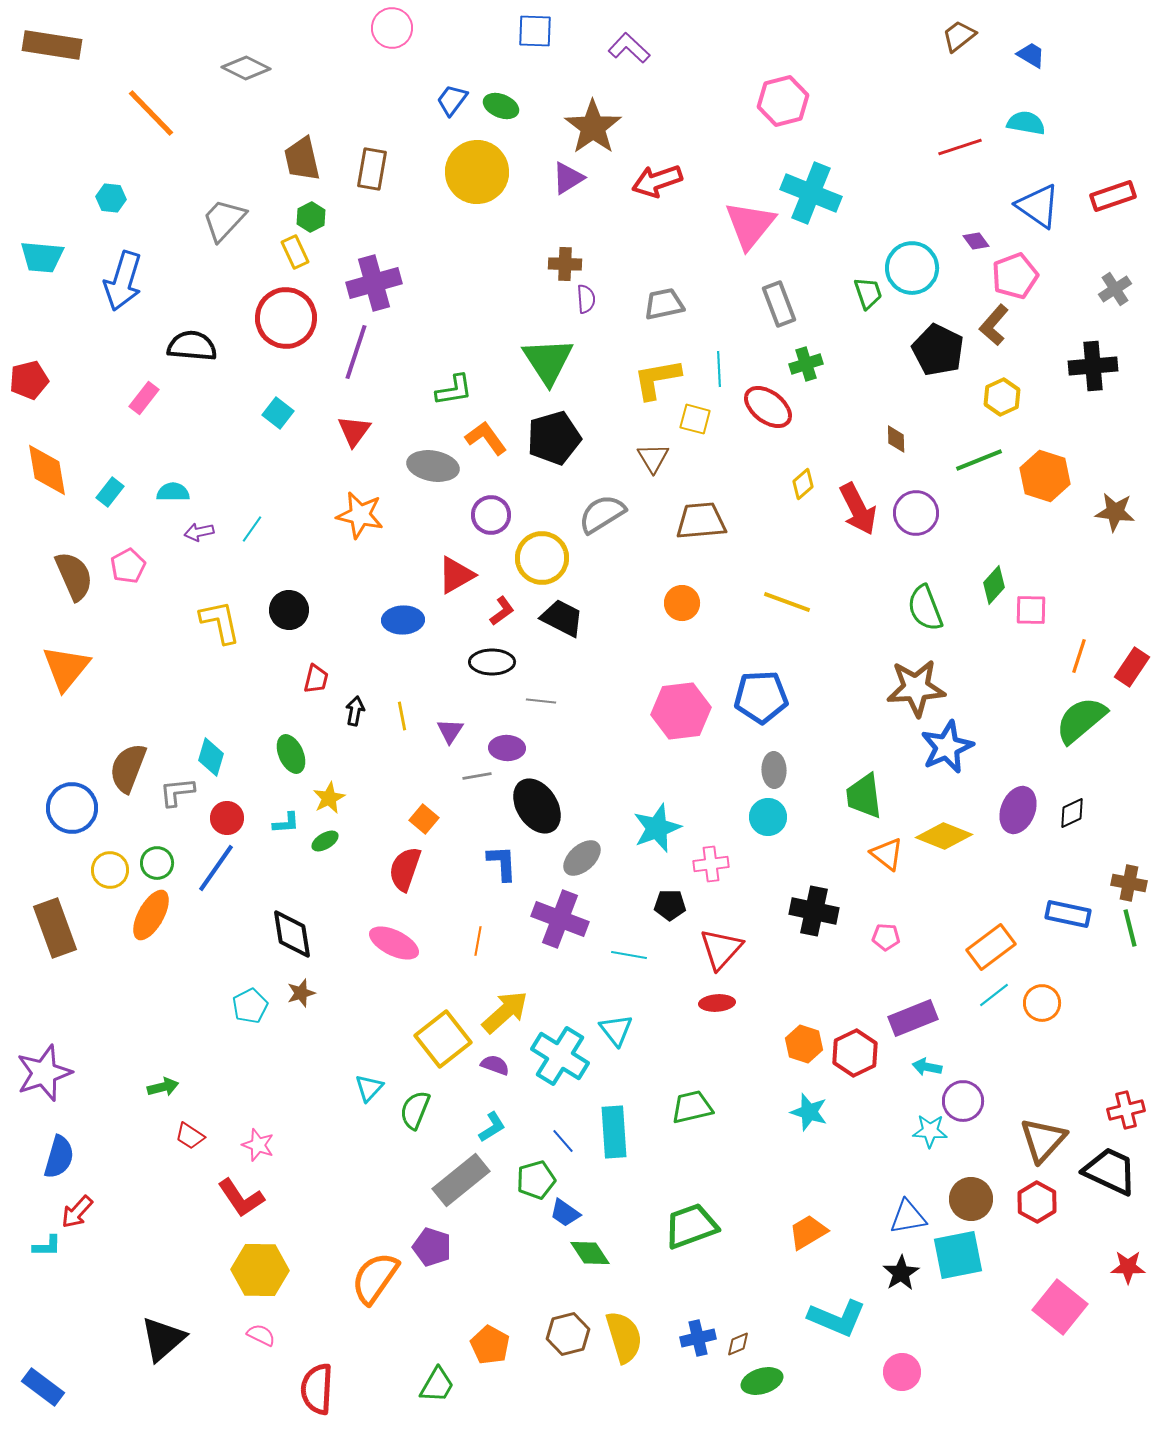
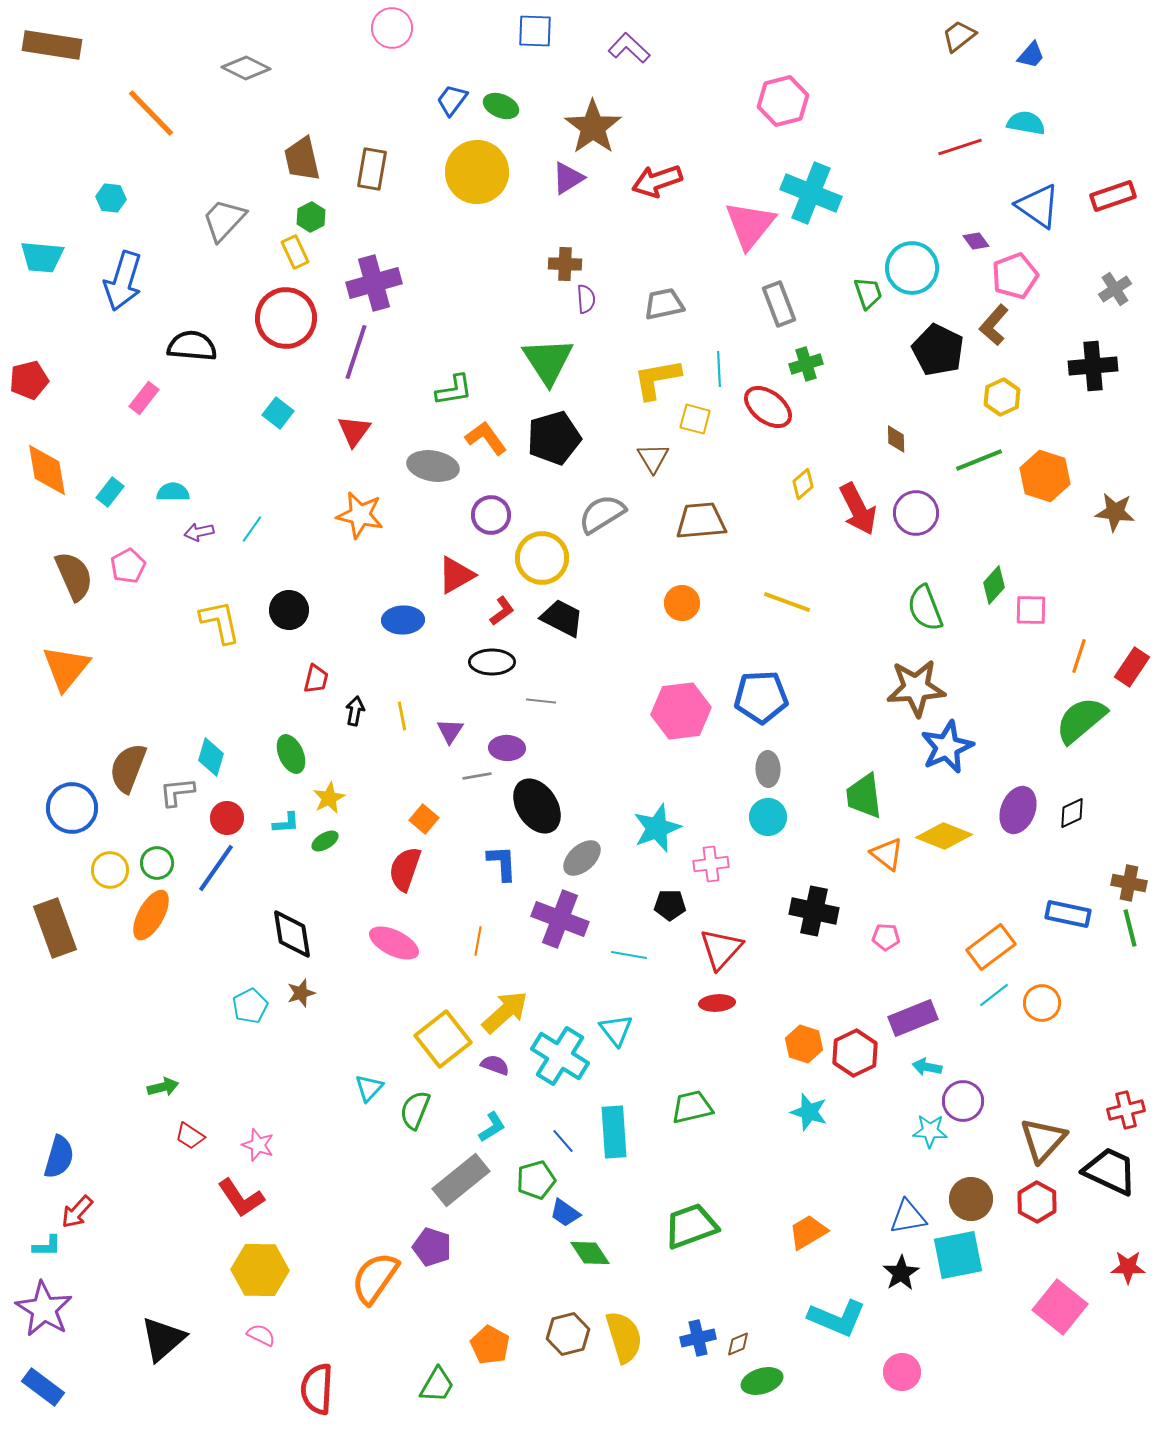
blue trapezoid at (1031, 55): rotated 100 degrees clockwise
gray ellipse at (774, 770): moved 6 px left, 1 px up
purple star at (44, 1073): moved 236 px down; rotated 22 degrees counterclockwise
